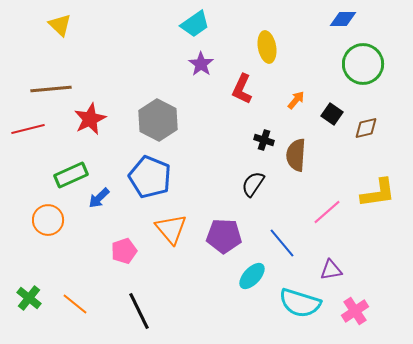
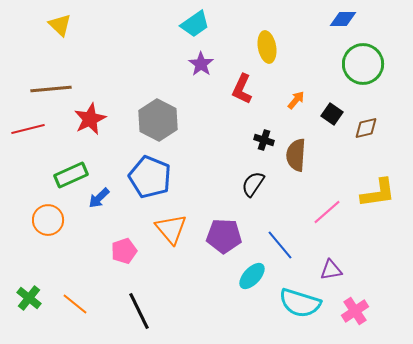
blue line: moved 2 px left, 2 px down
